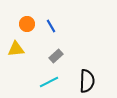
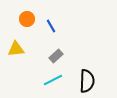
orange circle: moved 5 px up
cyan line: moved 4 px right, 2 px up
